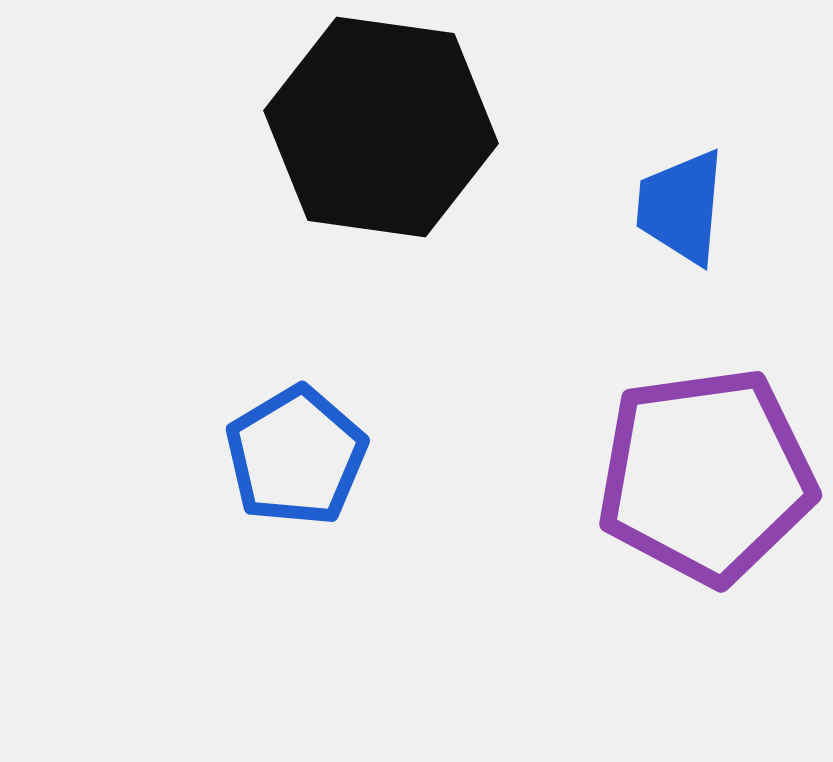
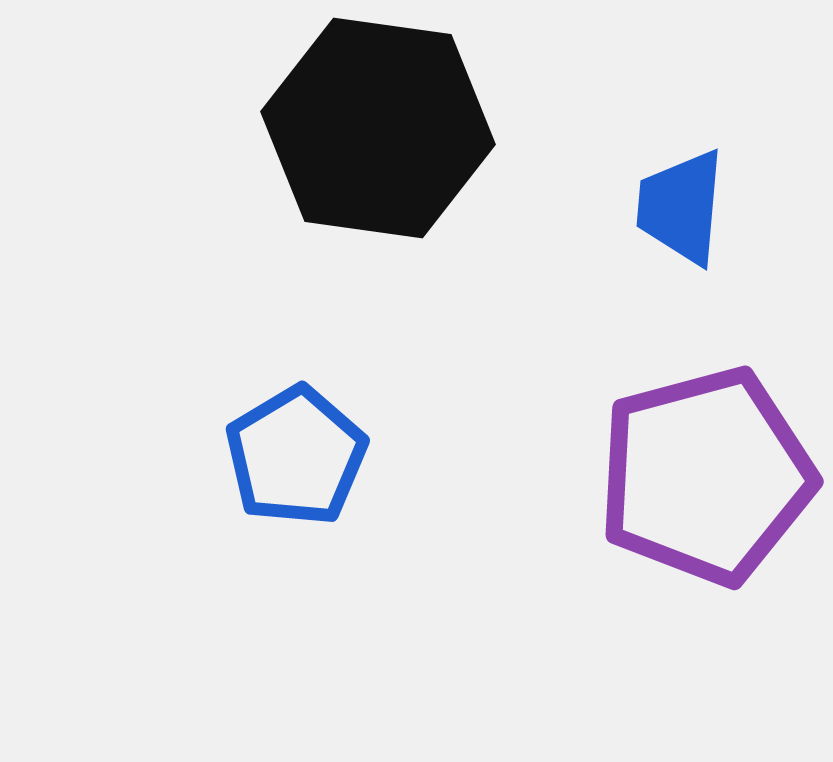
black hexagon: moved 3 px left, 1 px down
purple pentagon: rotated 7 degrees counterclockwise
